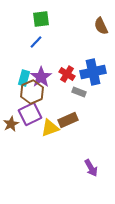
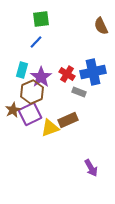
cyan rectangle: moved 2 px left, 8 px up
brown star: moved 2 px right, 14 px up
